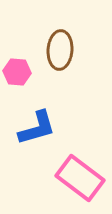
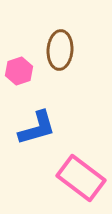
pink hexagon: moved 2 px right, 1 px up; rotated 24 degrees counterclockwise
pink rectangle: moved 1 px right
